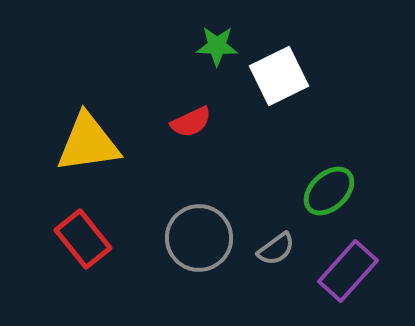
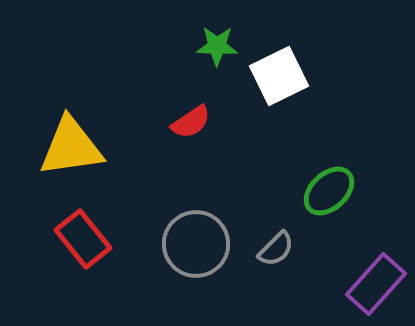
red semicircle: rotated 9 degrees counterclockwise
yellow triangle: moved 17 px left, 4 px down
gray circle: moved 3 px left, 6 px down
gray semicircle: rotated 9 degrees counterclockwise
purple rectangle: moved 28 px right, 13 px down
